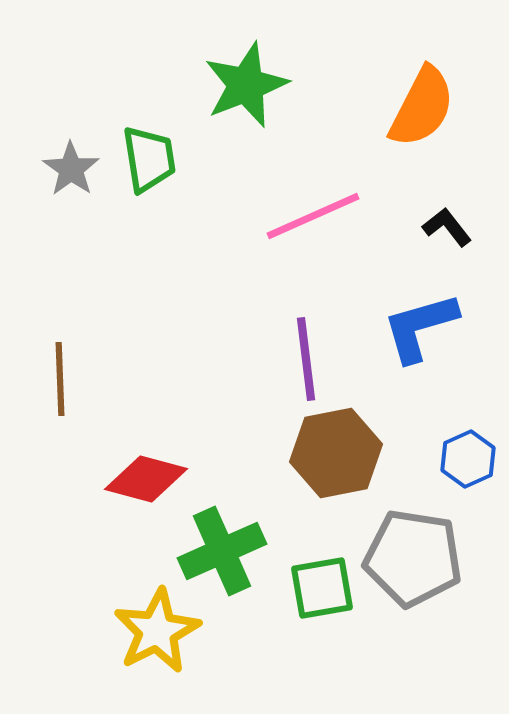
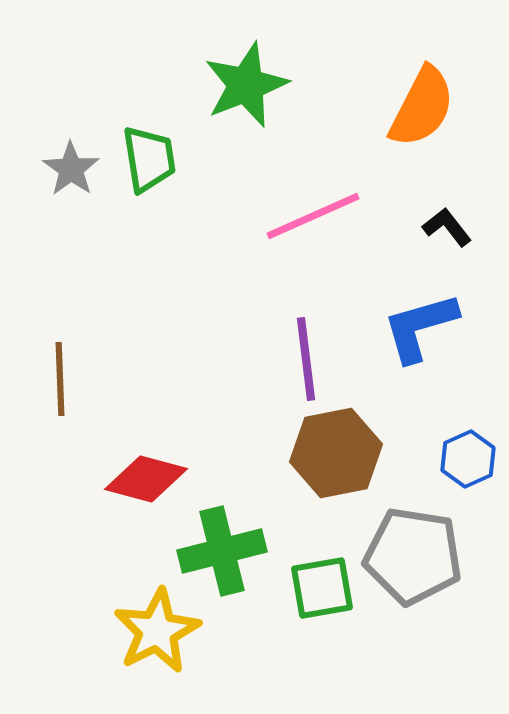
green cross: rotated 10 degrees clockwise
gray pentagon: moved 2 px up
